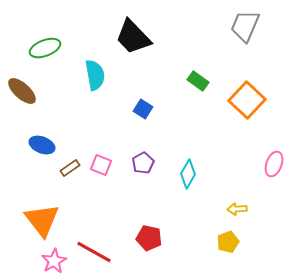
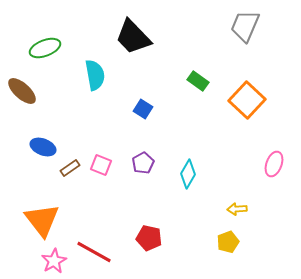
blue ellipse: moved 1 px right, 2 px down
